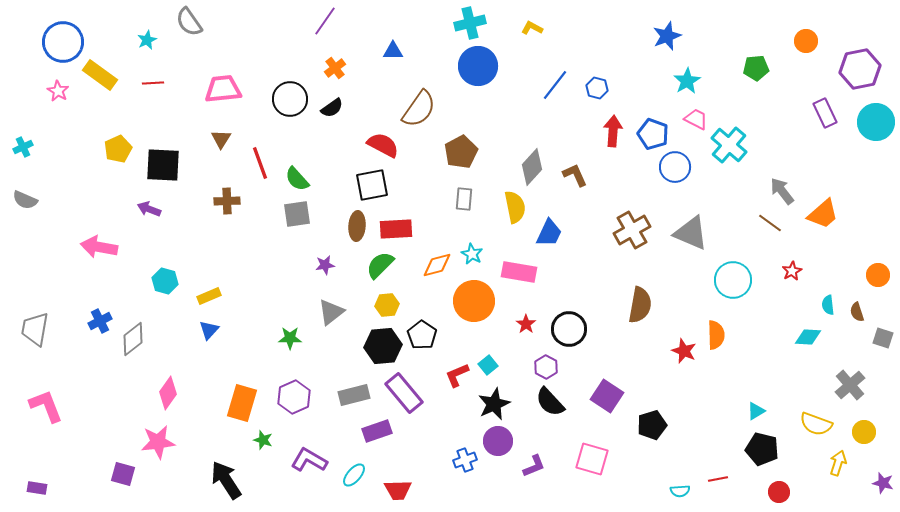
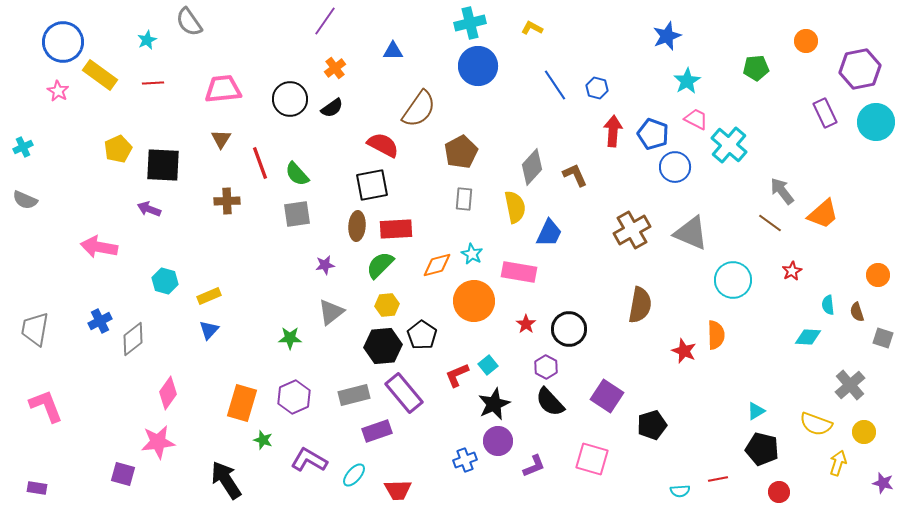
blue line at (555, 85): rotated 72 degrees counterclockwise
green semicircle at (297, 179): moved 5 px up
